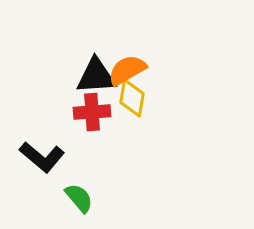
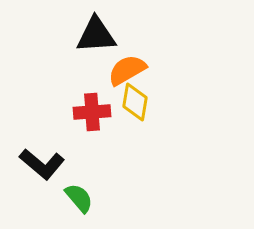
black triangle: moved 41 px up
yellow diamond: moved 3 px right, 4 px down
black L-shape: moved 7 px down
